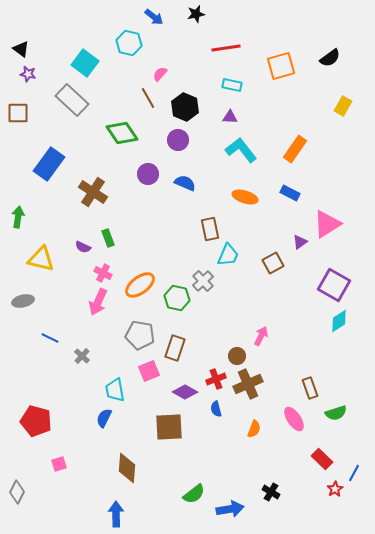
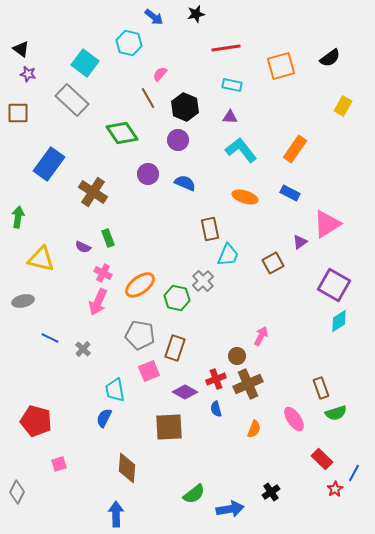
gray cross at (82, 356): moved 1 px right, 7 px up
brown rectangle at (310, 388): moved 11 px right
black cross at (271, 492): rotated 24 degrees clockwise
